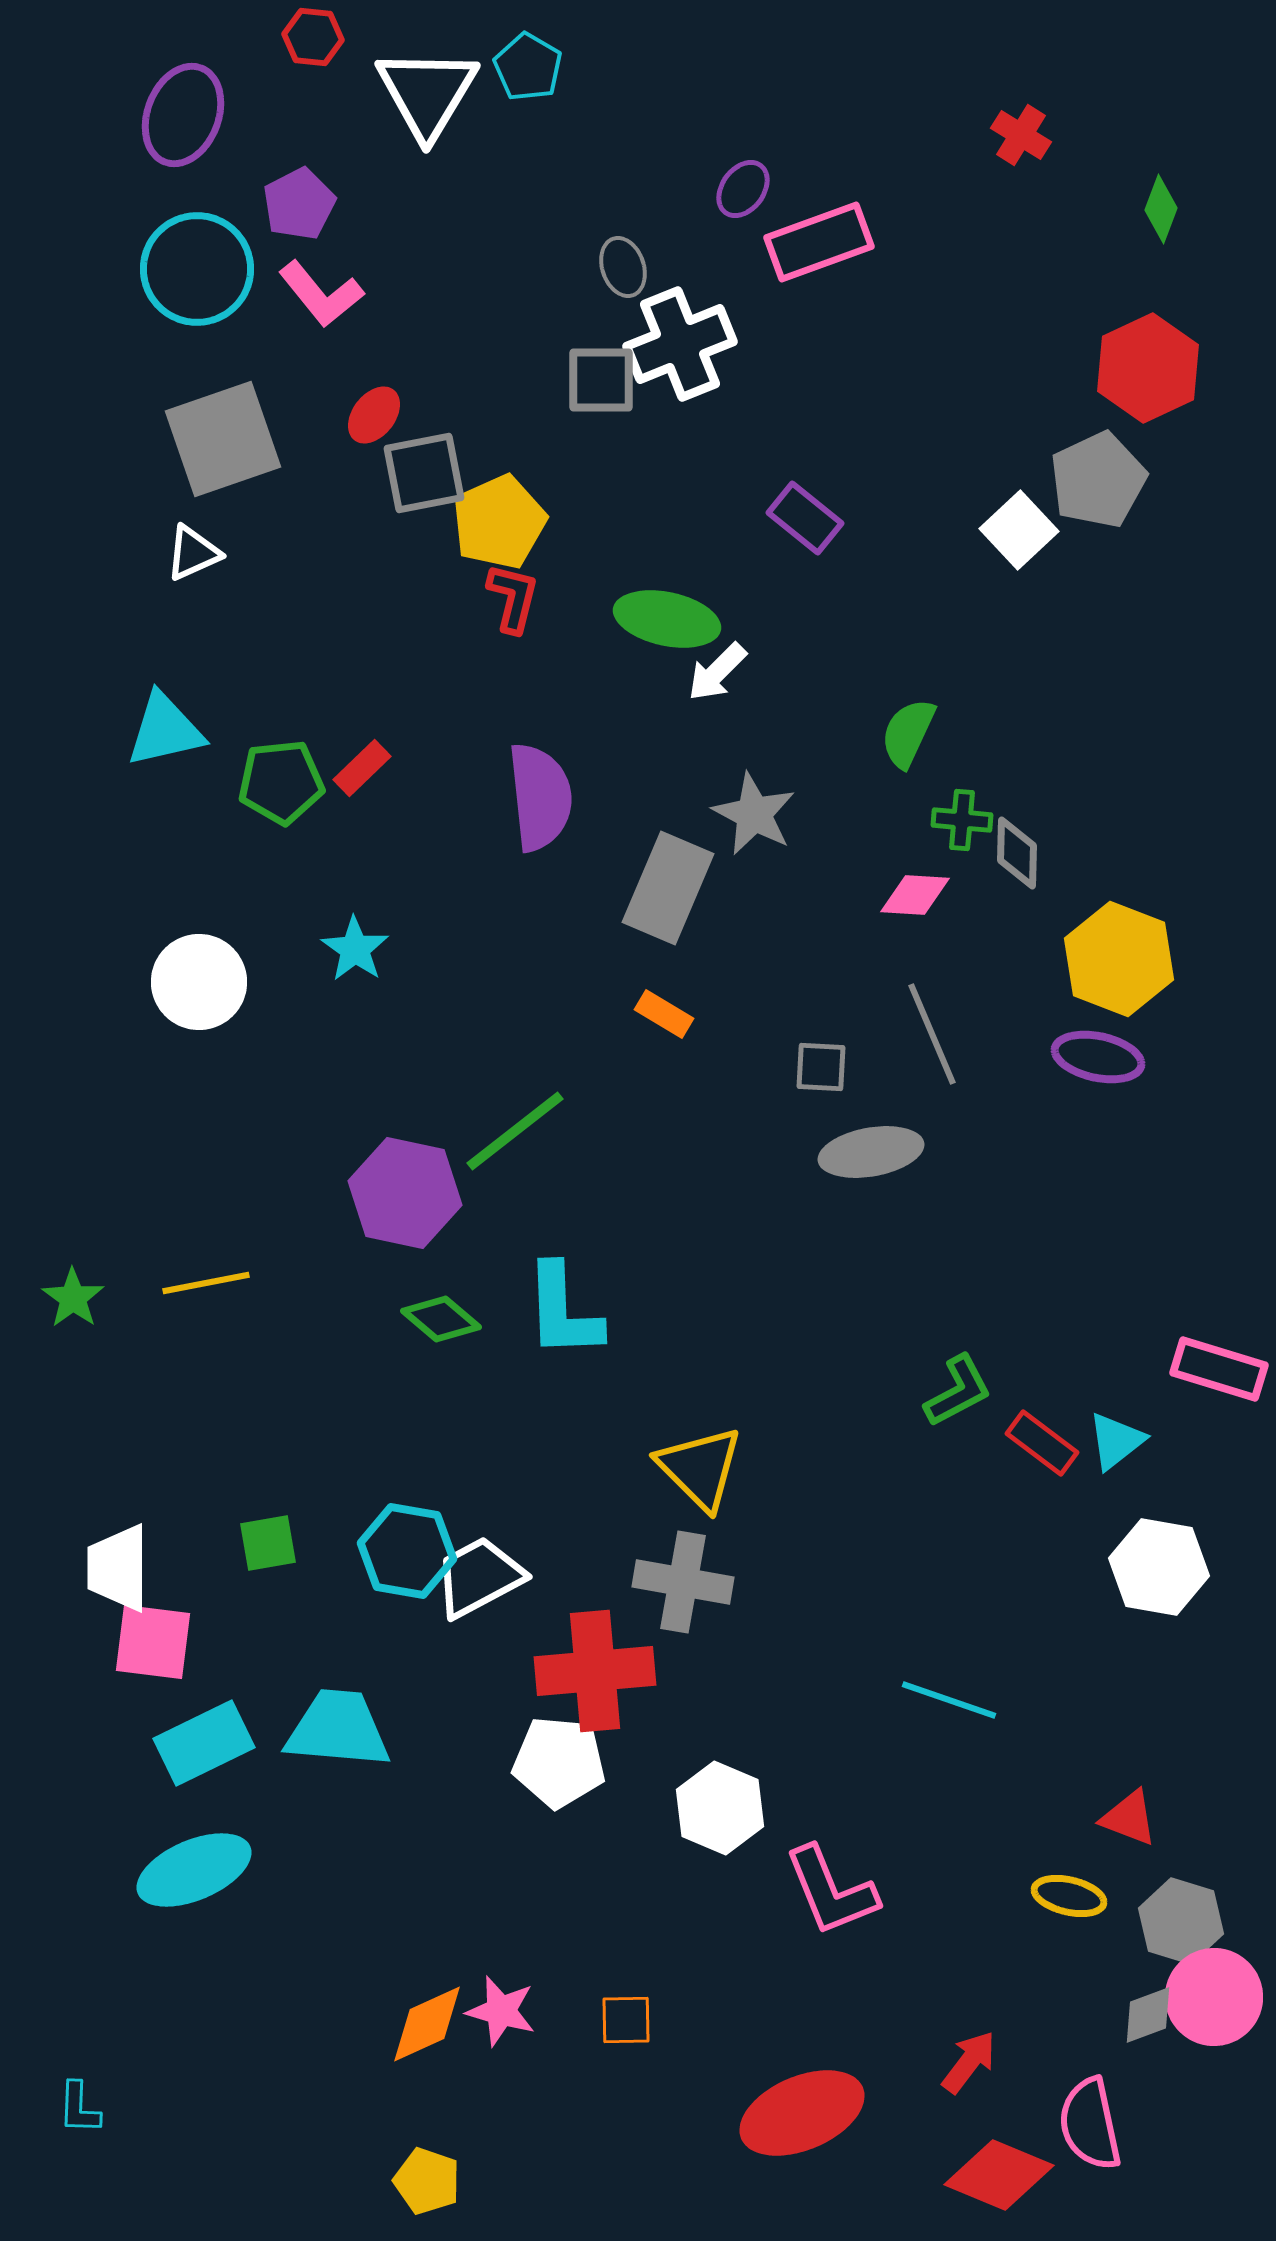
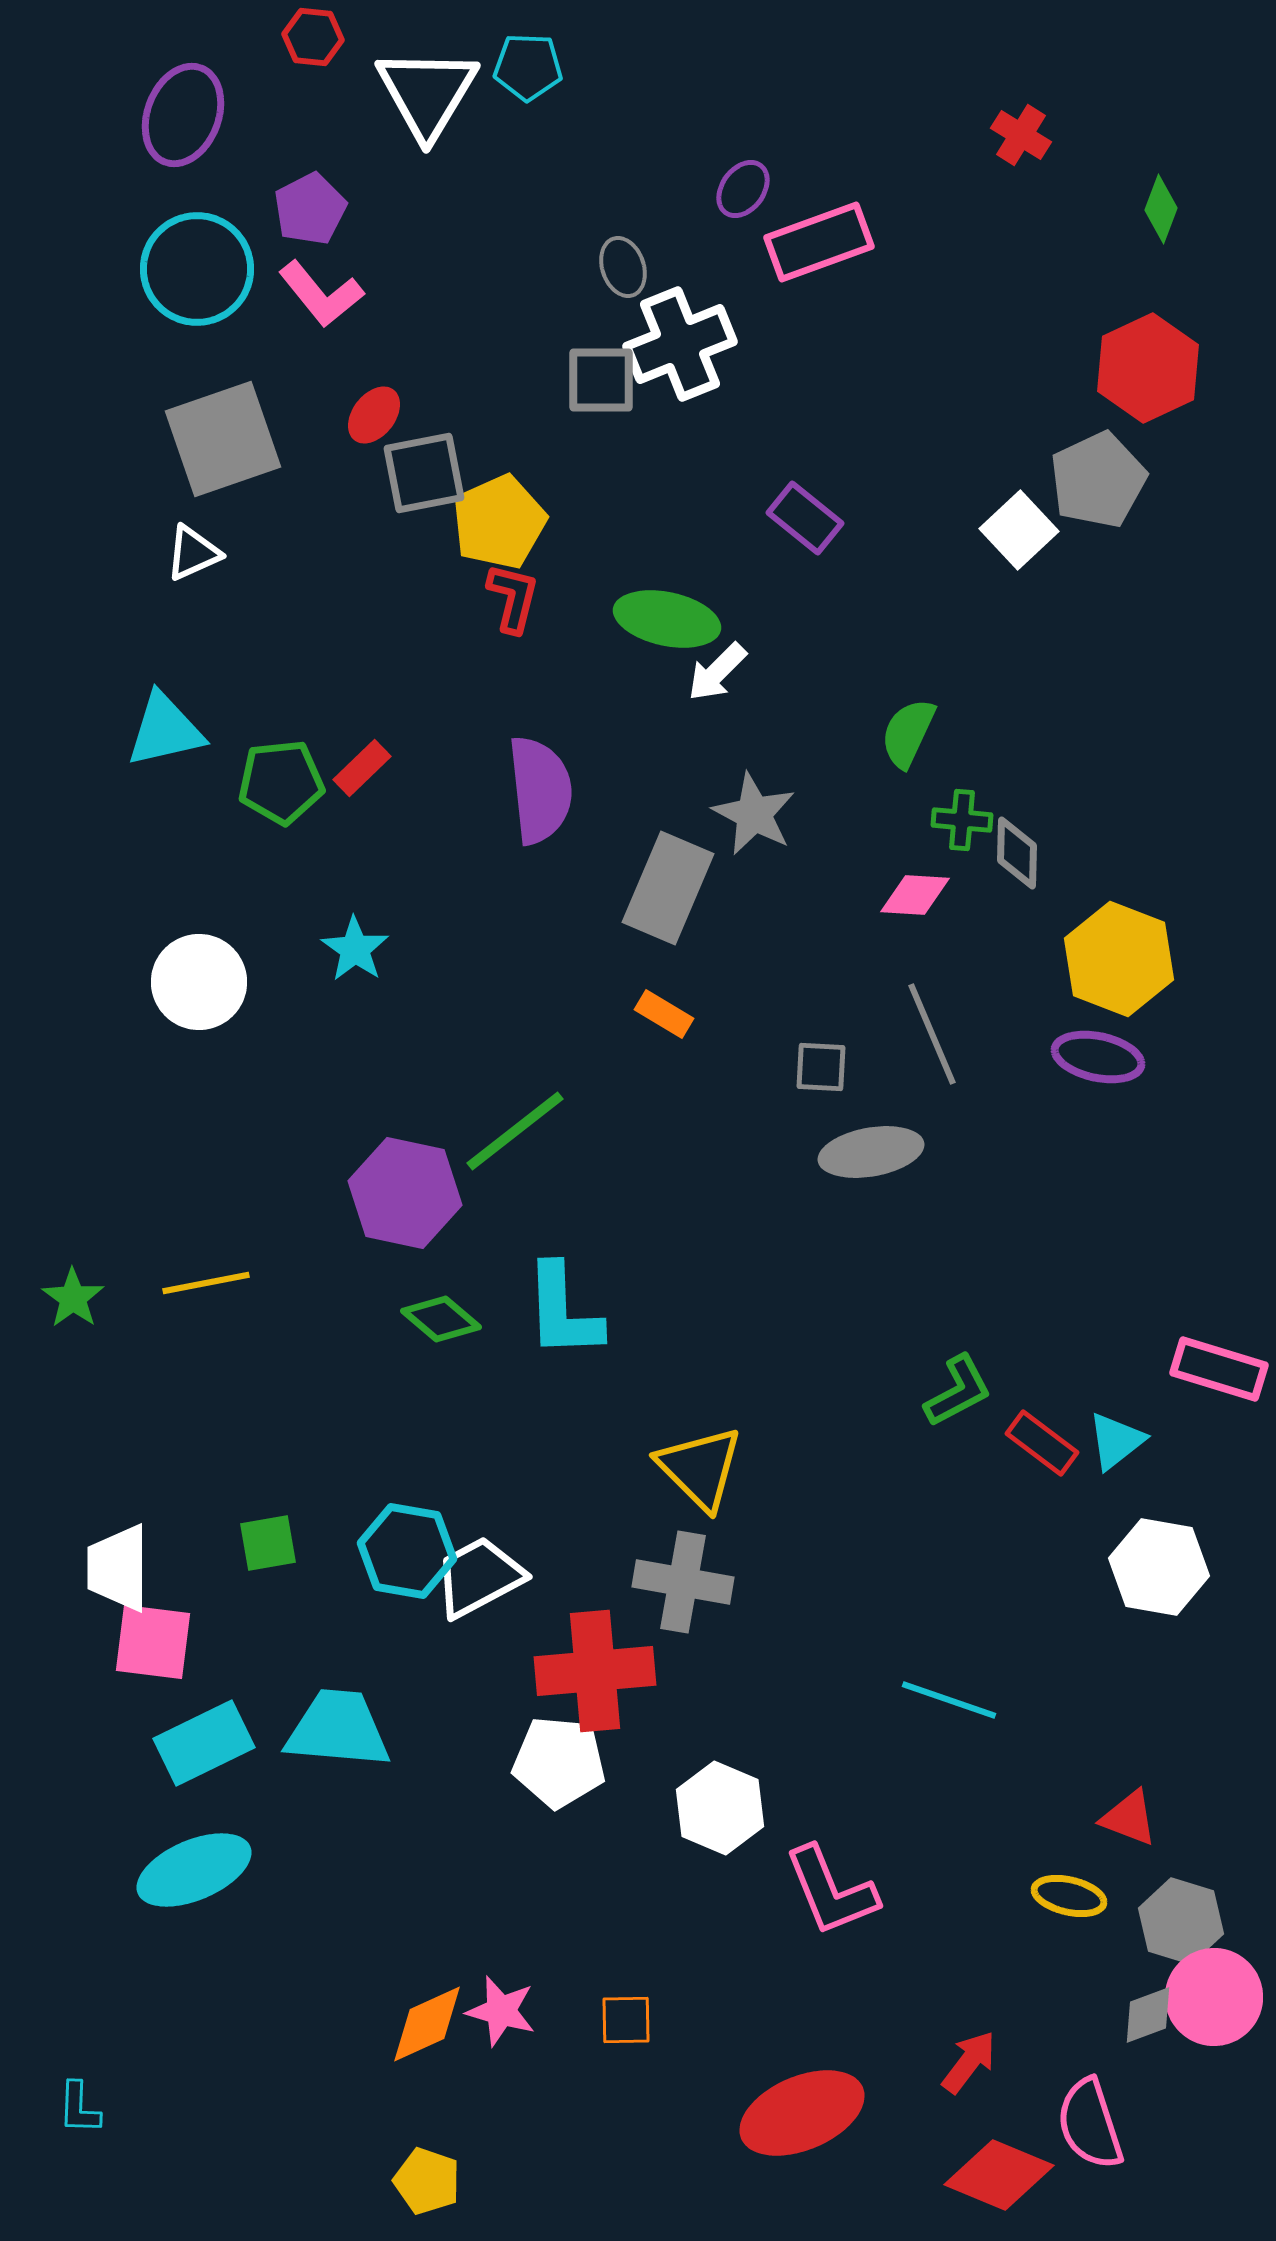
cyan pentagon at (528, 67): rotated 28 degrees counterclockwise
purple pentagon at (299, 204): moved 11 px right, 5 px down
purple semicircle at (540, 797): moved 7 px up
pink semicircle at (1090, 2124): rotated 6 degrees counterclockwise
